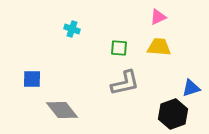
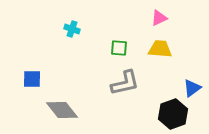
pink triangle: moved 1 px right, 1 px down
yellow trapezoid: moved 1 px right, 2 px down
blue triangle: moved 1 px right; rotated 18 degrees counterclockwise
